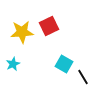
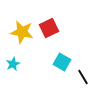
red square: moved 2 px down
yellow star: rotated 15 degrees clockwise
cyan square: moved 2 px left, 2 px up
